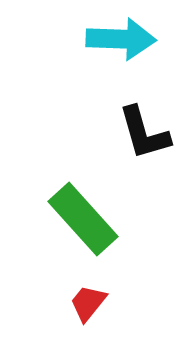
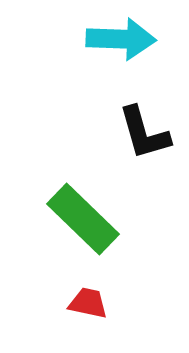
green rectangle: rotated 4 degrees counterclockwise
red trapezoid: rotated 63 degrees clockwise
